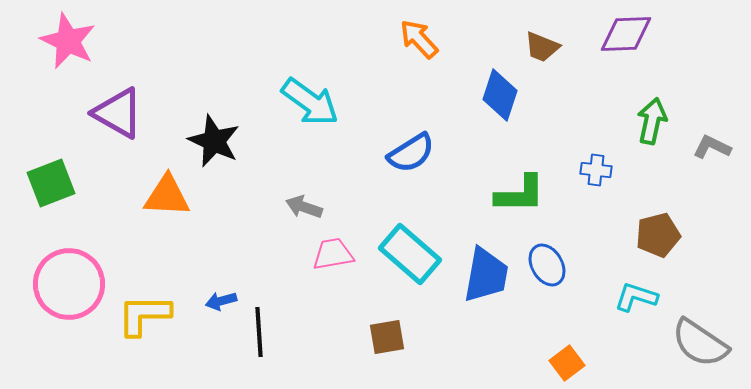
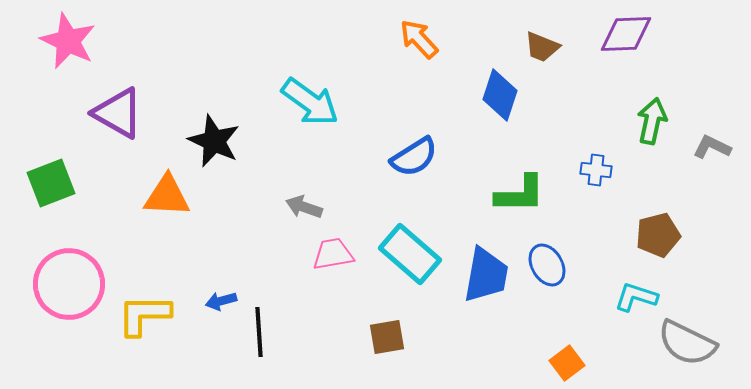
blue semicircle: moved 3 px right, 4 px down
gray semicircle: moved 13 px left; rotated 8 degrees counterclockwise
